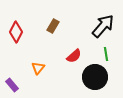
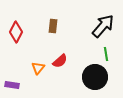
brown rectangle: rotated 24 degrees counterclockwise
red semicircle: moved 14 px left, 5 px down
purple rectangle: rotated 40 degrees counterclockwise
